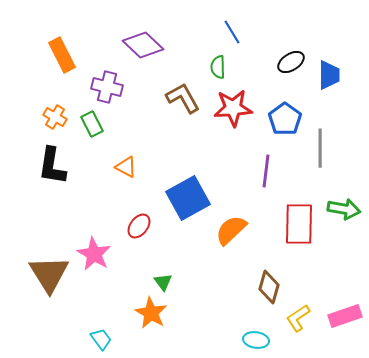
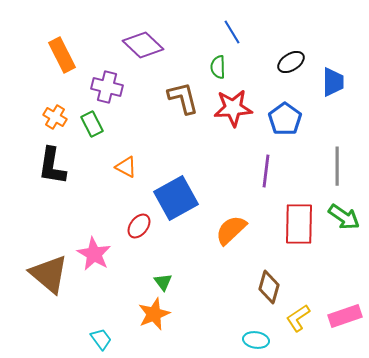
blue trapezoid: moved 4 px right, 7 px down
brown L-shape: rotated 15 degrees clockwise
gray line: moved 17 px right, 18 px down
blue square: moved 12 px left
green arrow: moved 8 px down; rotated 24 degrees clockwise
brown triangle: rotated 18 degrees counterclockwise
orange star: moved 3 px right, 1 px down; rotated 20 degrees clockwise
